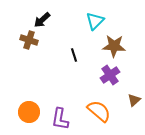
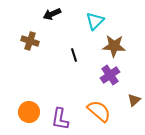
black arrow: moved 10 px right, 6 px up; rotated 18 degrees clockwise
brown cross: moved 1 px right, 1 px down
